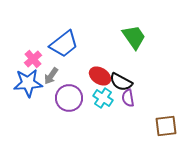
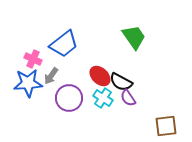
pink cross: rotated 24 degrees counterclockwise
red ellipse: rotated 10 degrees clockwise
purple semicircle: rotated 24 degrees counterclockwise
